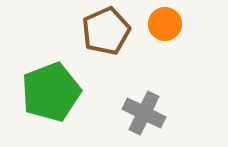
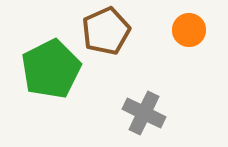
orange circle: moved 24 px right, 6 px down
green pentagon: moved 23 px up; rotated 6 degrees counterclockwise
